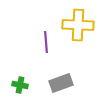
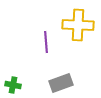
green cross: moved 7 px left
